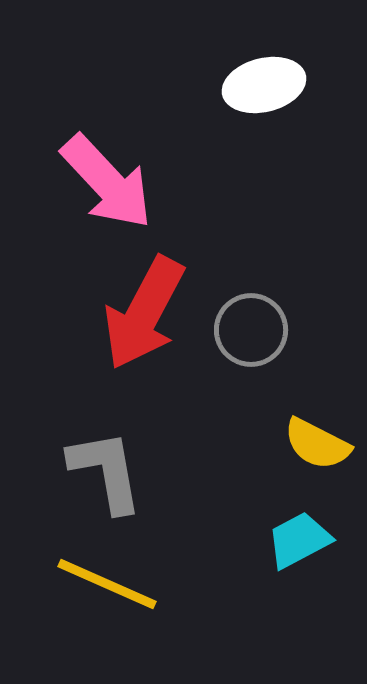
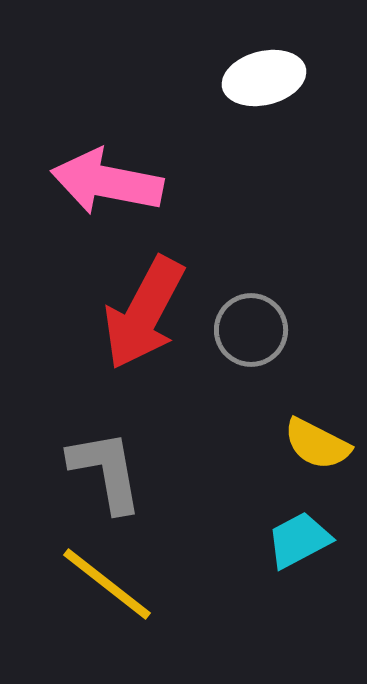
white ellipse: moved 7 px up
pink arrow: rotated 144 degrees clockwise
yellow line: rotated 14 degrees clockwise
